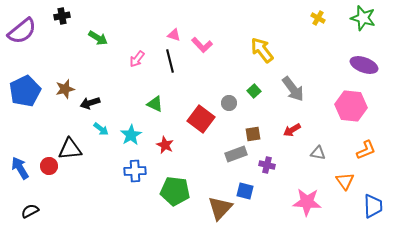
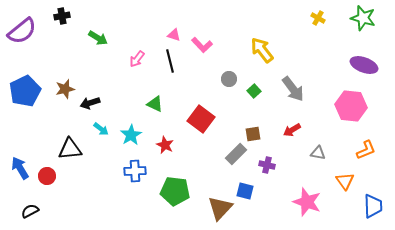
gray circle: moved 24 px up
gray rectangle: rotated 25 degrees counterclockwise
red circle: moved 2 px left, 10 px down
pink star: rotated 16 degrees clockwise
